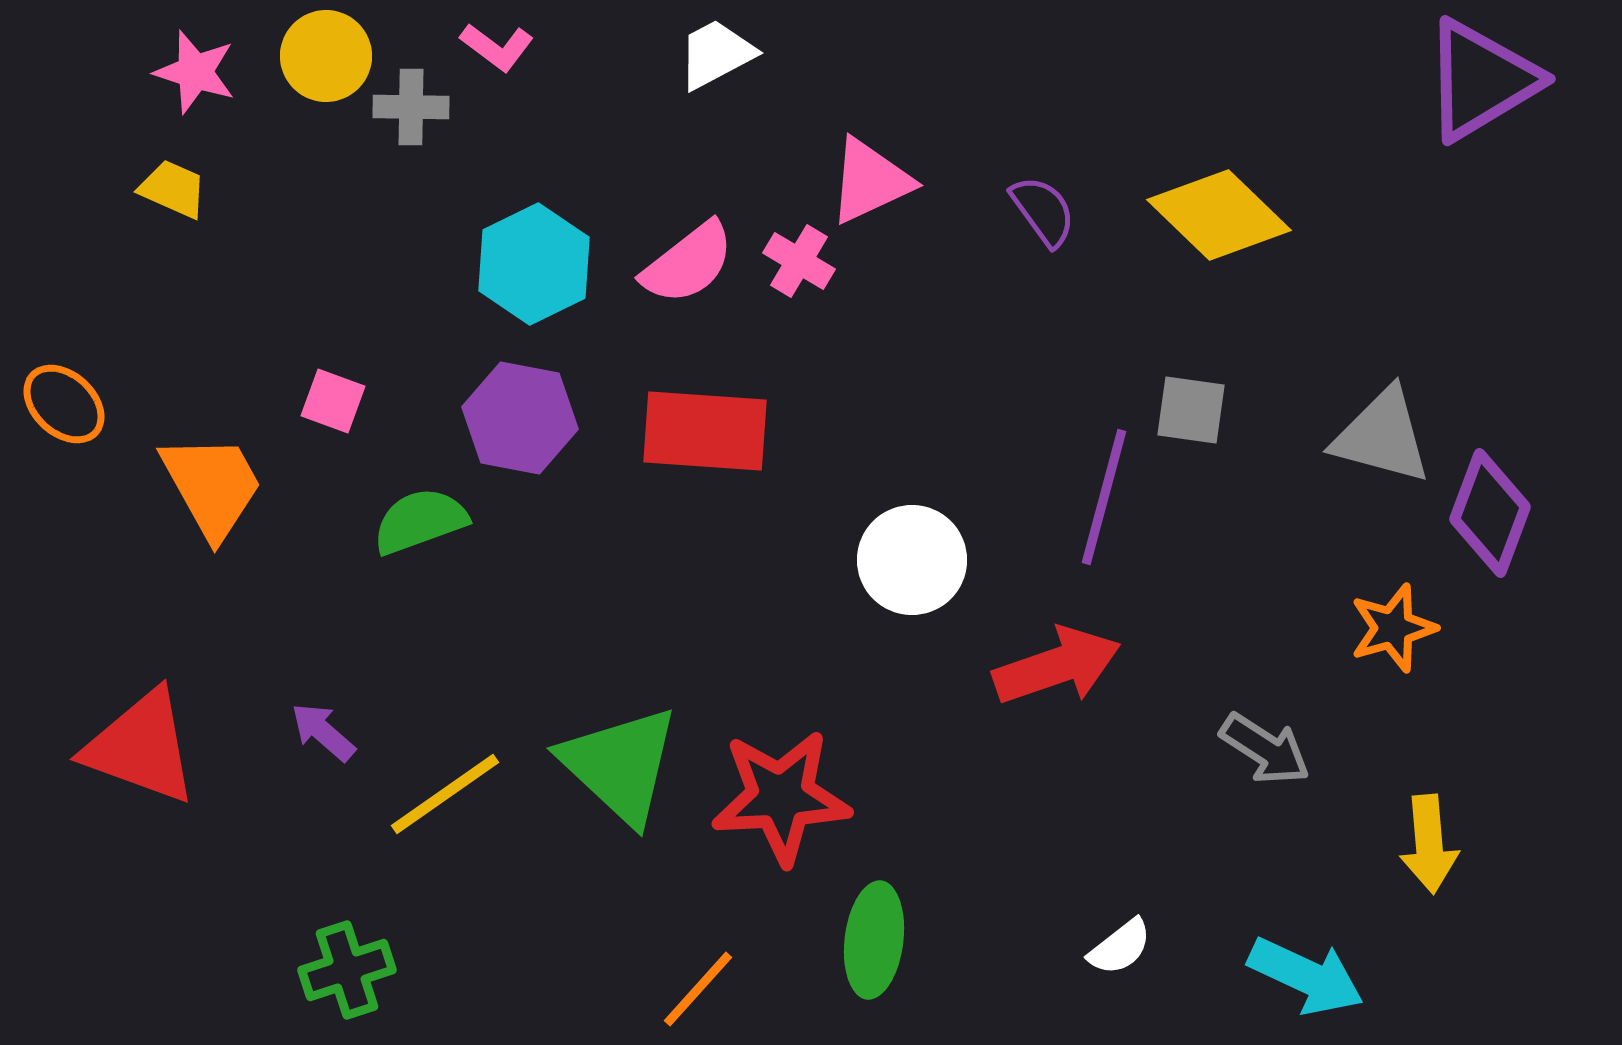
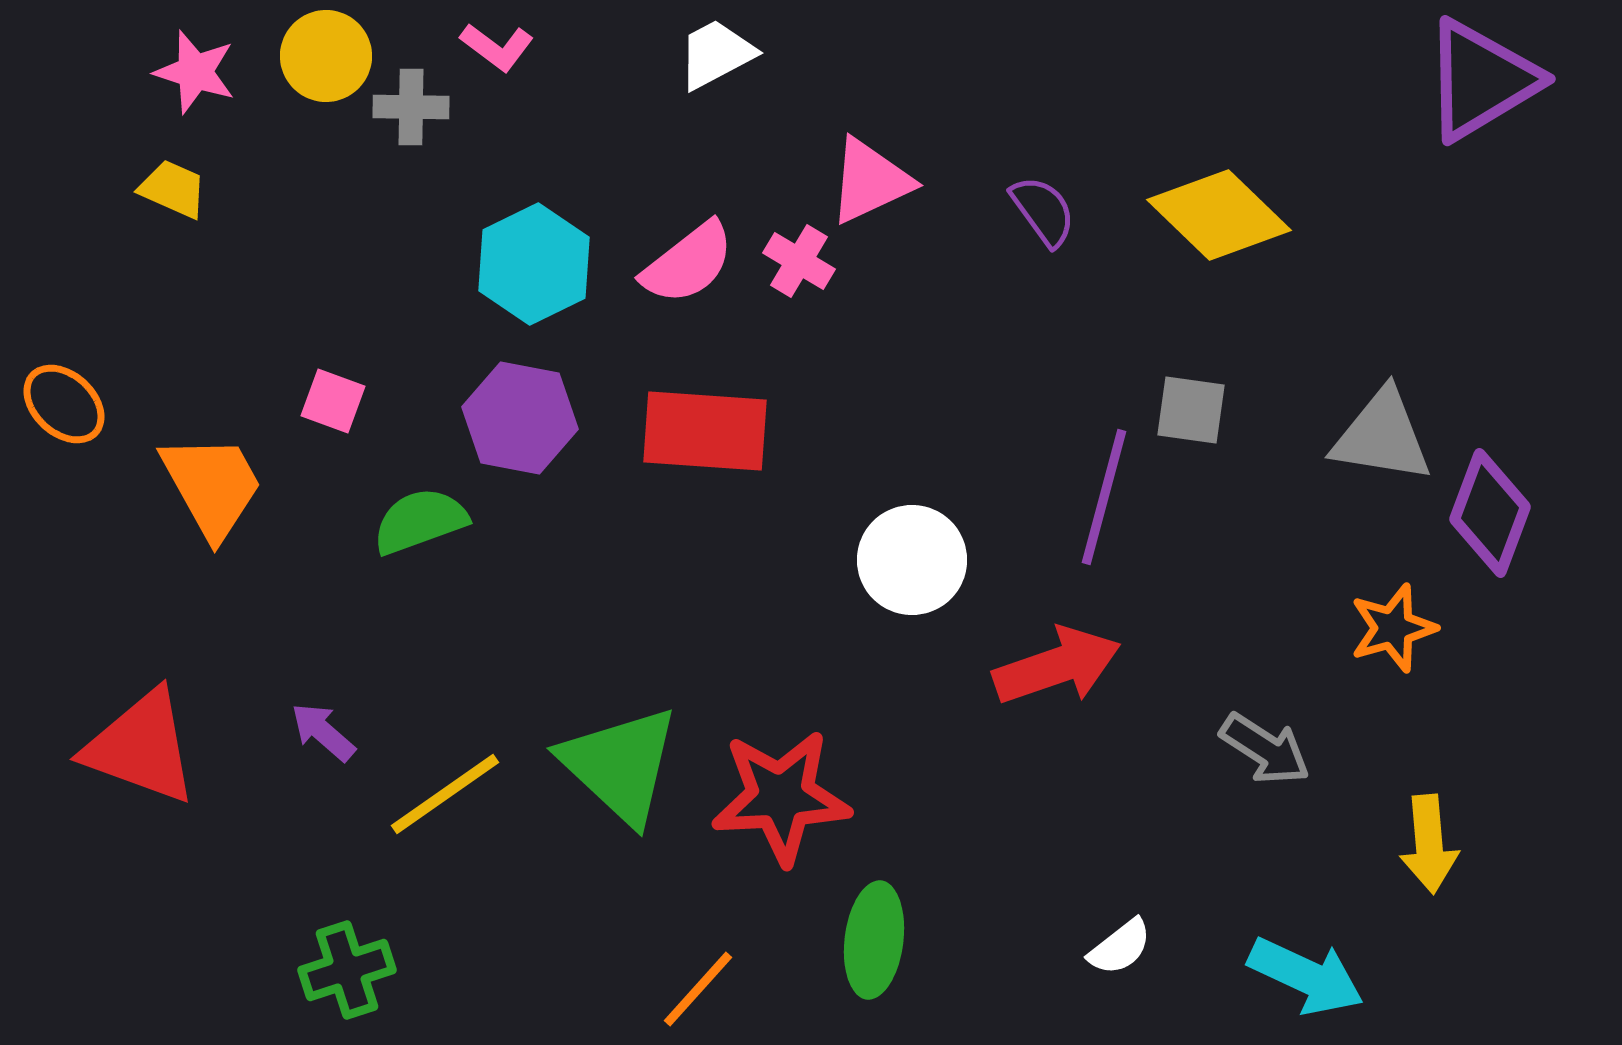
gray triangle: rotated 6 degrees counterclockwise
